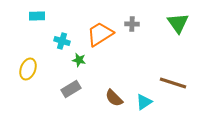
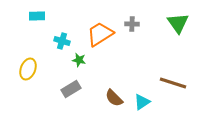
cyan triangle: moved 2 px left
